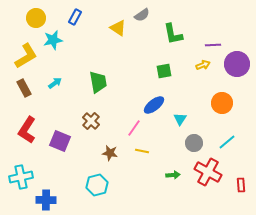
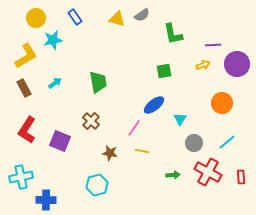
blue rectangle: rotated 63 degrees counterclockwise
yellow triangle: moved 1 px left, 9 px up; rotated 18 degrees counterclockwise
red rectangle: moved 8 px up
